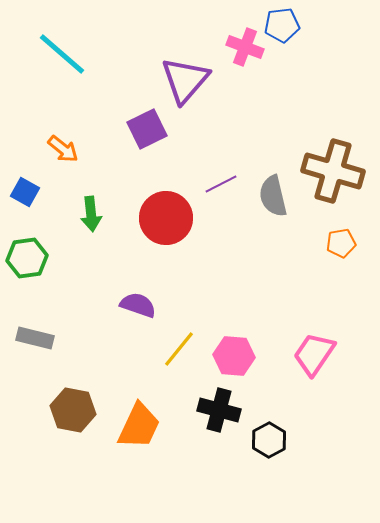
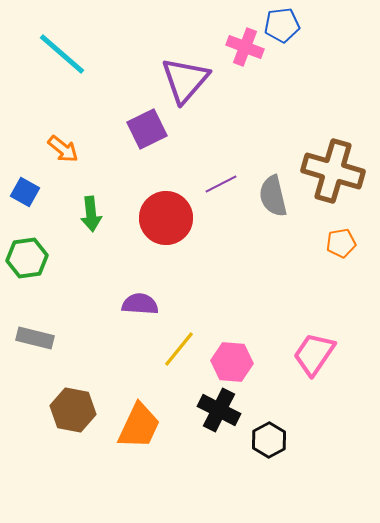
purple semicircle: moved 2 px right, 1 px up; rotated 15 degrees counterclockwise
pink hexagon: moved 2 px left, 6 px down
black cross: rotated 12 degrees clockwise
